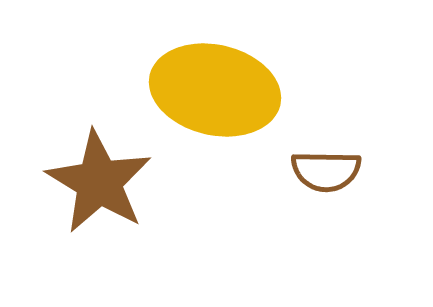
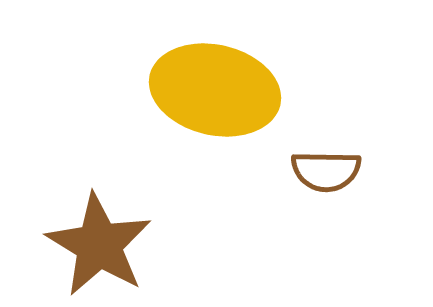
brown star: moved 63 px down
